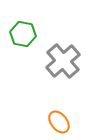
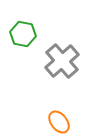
gray cross: moved 1 px left
